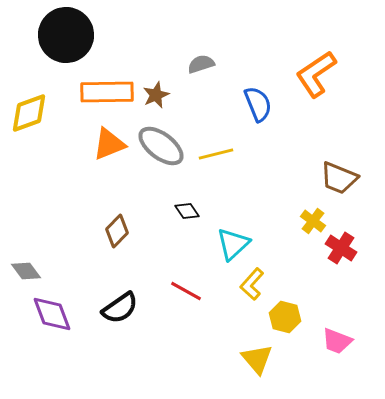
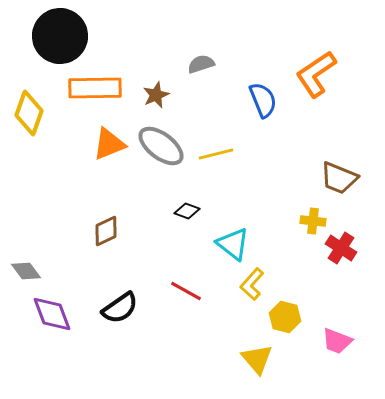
black circle: moved 6 px left, 1 px down
orange rectangle: moved 12 px left, 4 px up
blue semicircle: moved 5 px right, 4 px up
yellow diamond: rotated 51 degrees counterclockwise
black diamond: rotated 35 degrees counterclockwise
yellow cross: rotated 30 degrees counterclockwise
brown diamond: moved 11 px left; rotated 20 degrees clockwise
cyan triangle: rotated 39 degrees counterclockwise
